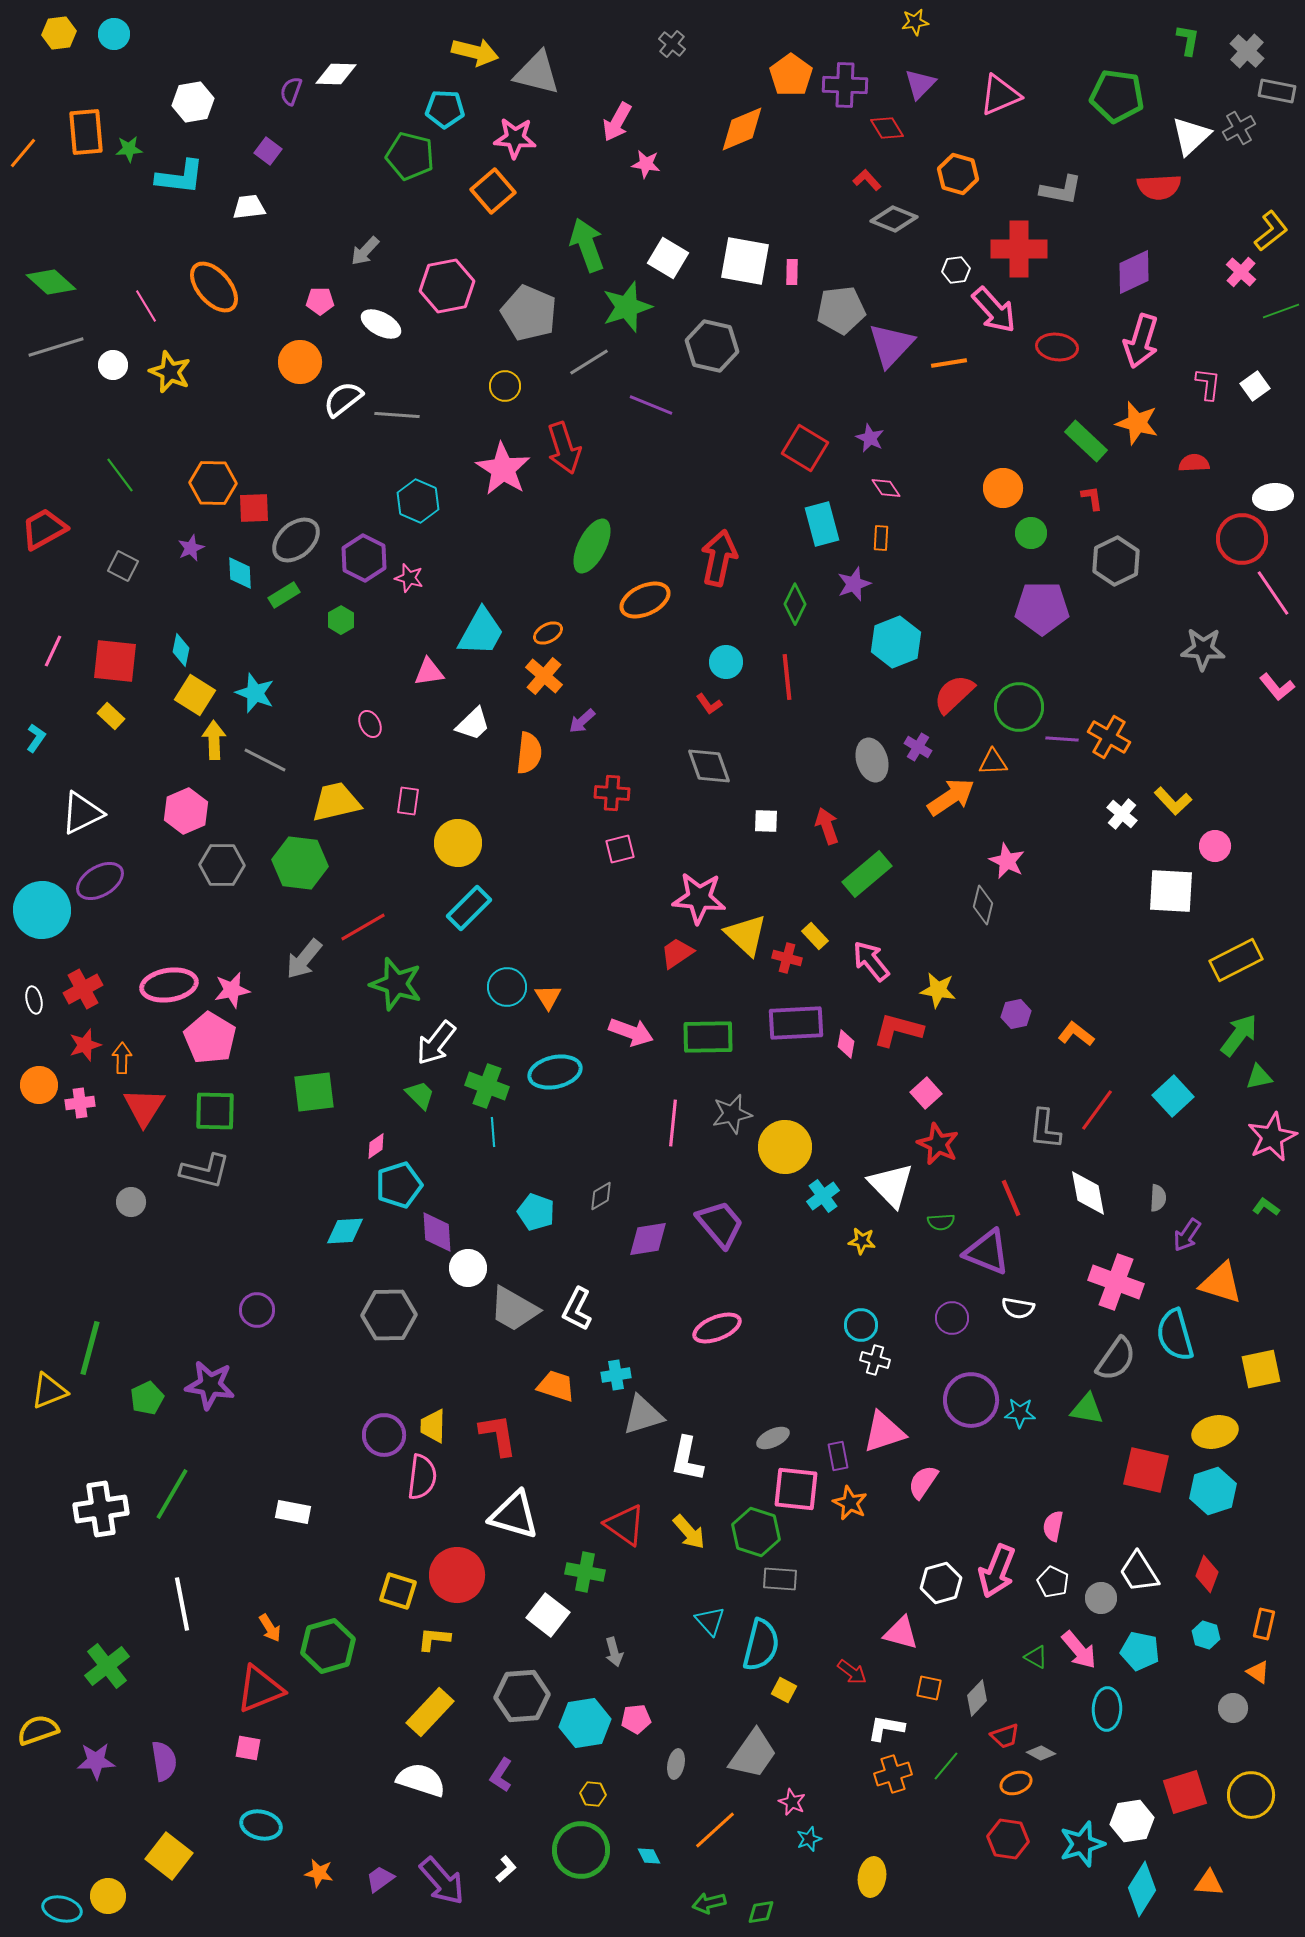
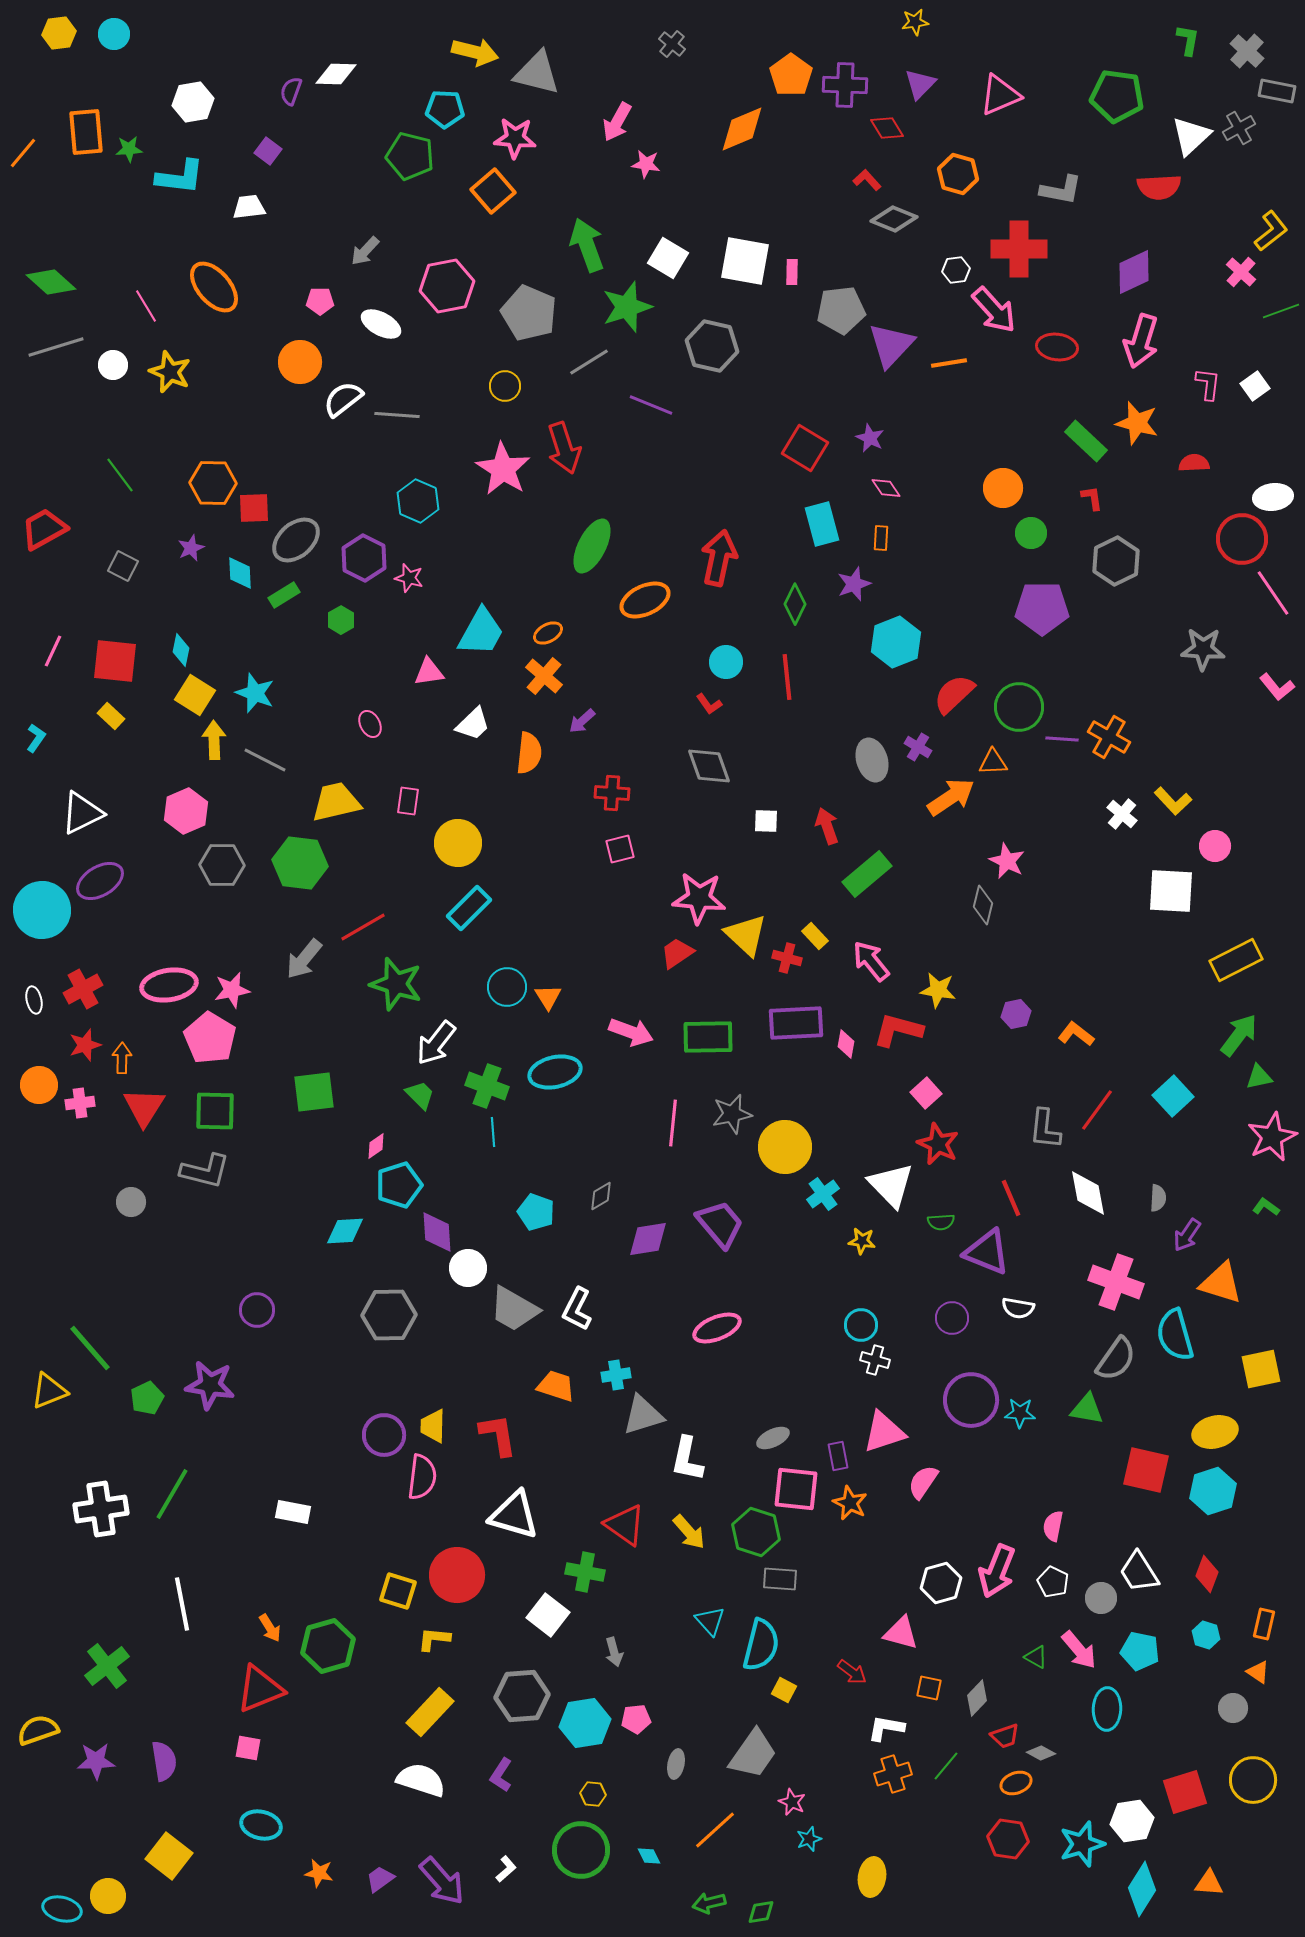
cyan cross at (823, 1196): moved 2 px up
green line at (90, 1348): rotated 56 degrees counterclockwise
yellow circle at (1251, 1795): moved 2 px right, 15 px up
